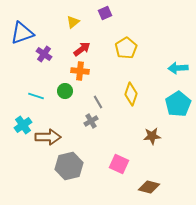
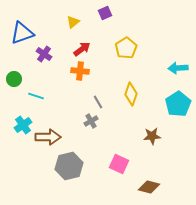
green circle: moved 51 px left, 12 px up
